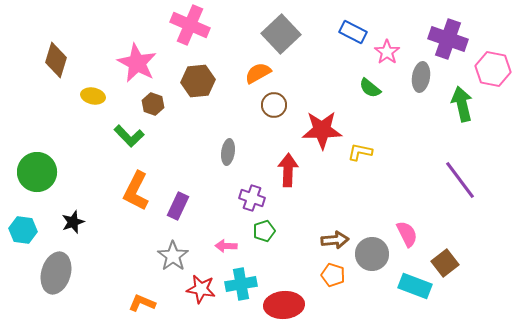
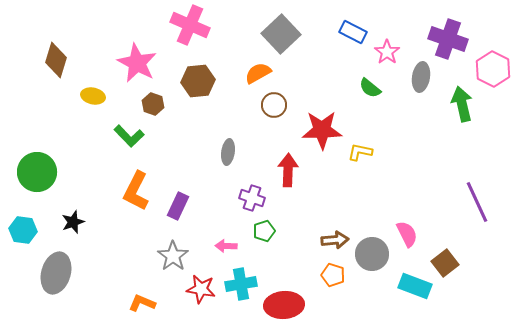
pink hexagon at (493, 69): rotated 16 degrees clockwise
purple line at (460, 180): moved 17 px right, 22 px down; rotated 12 degrees clockwise
